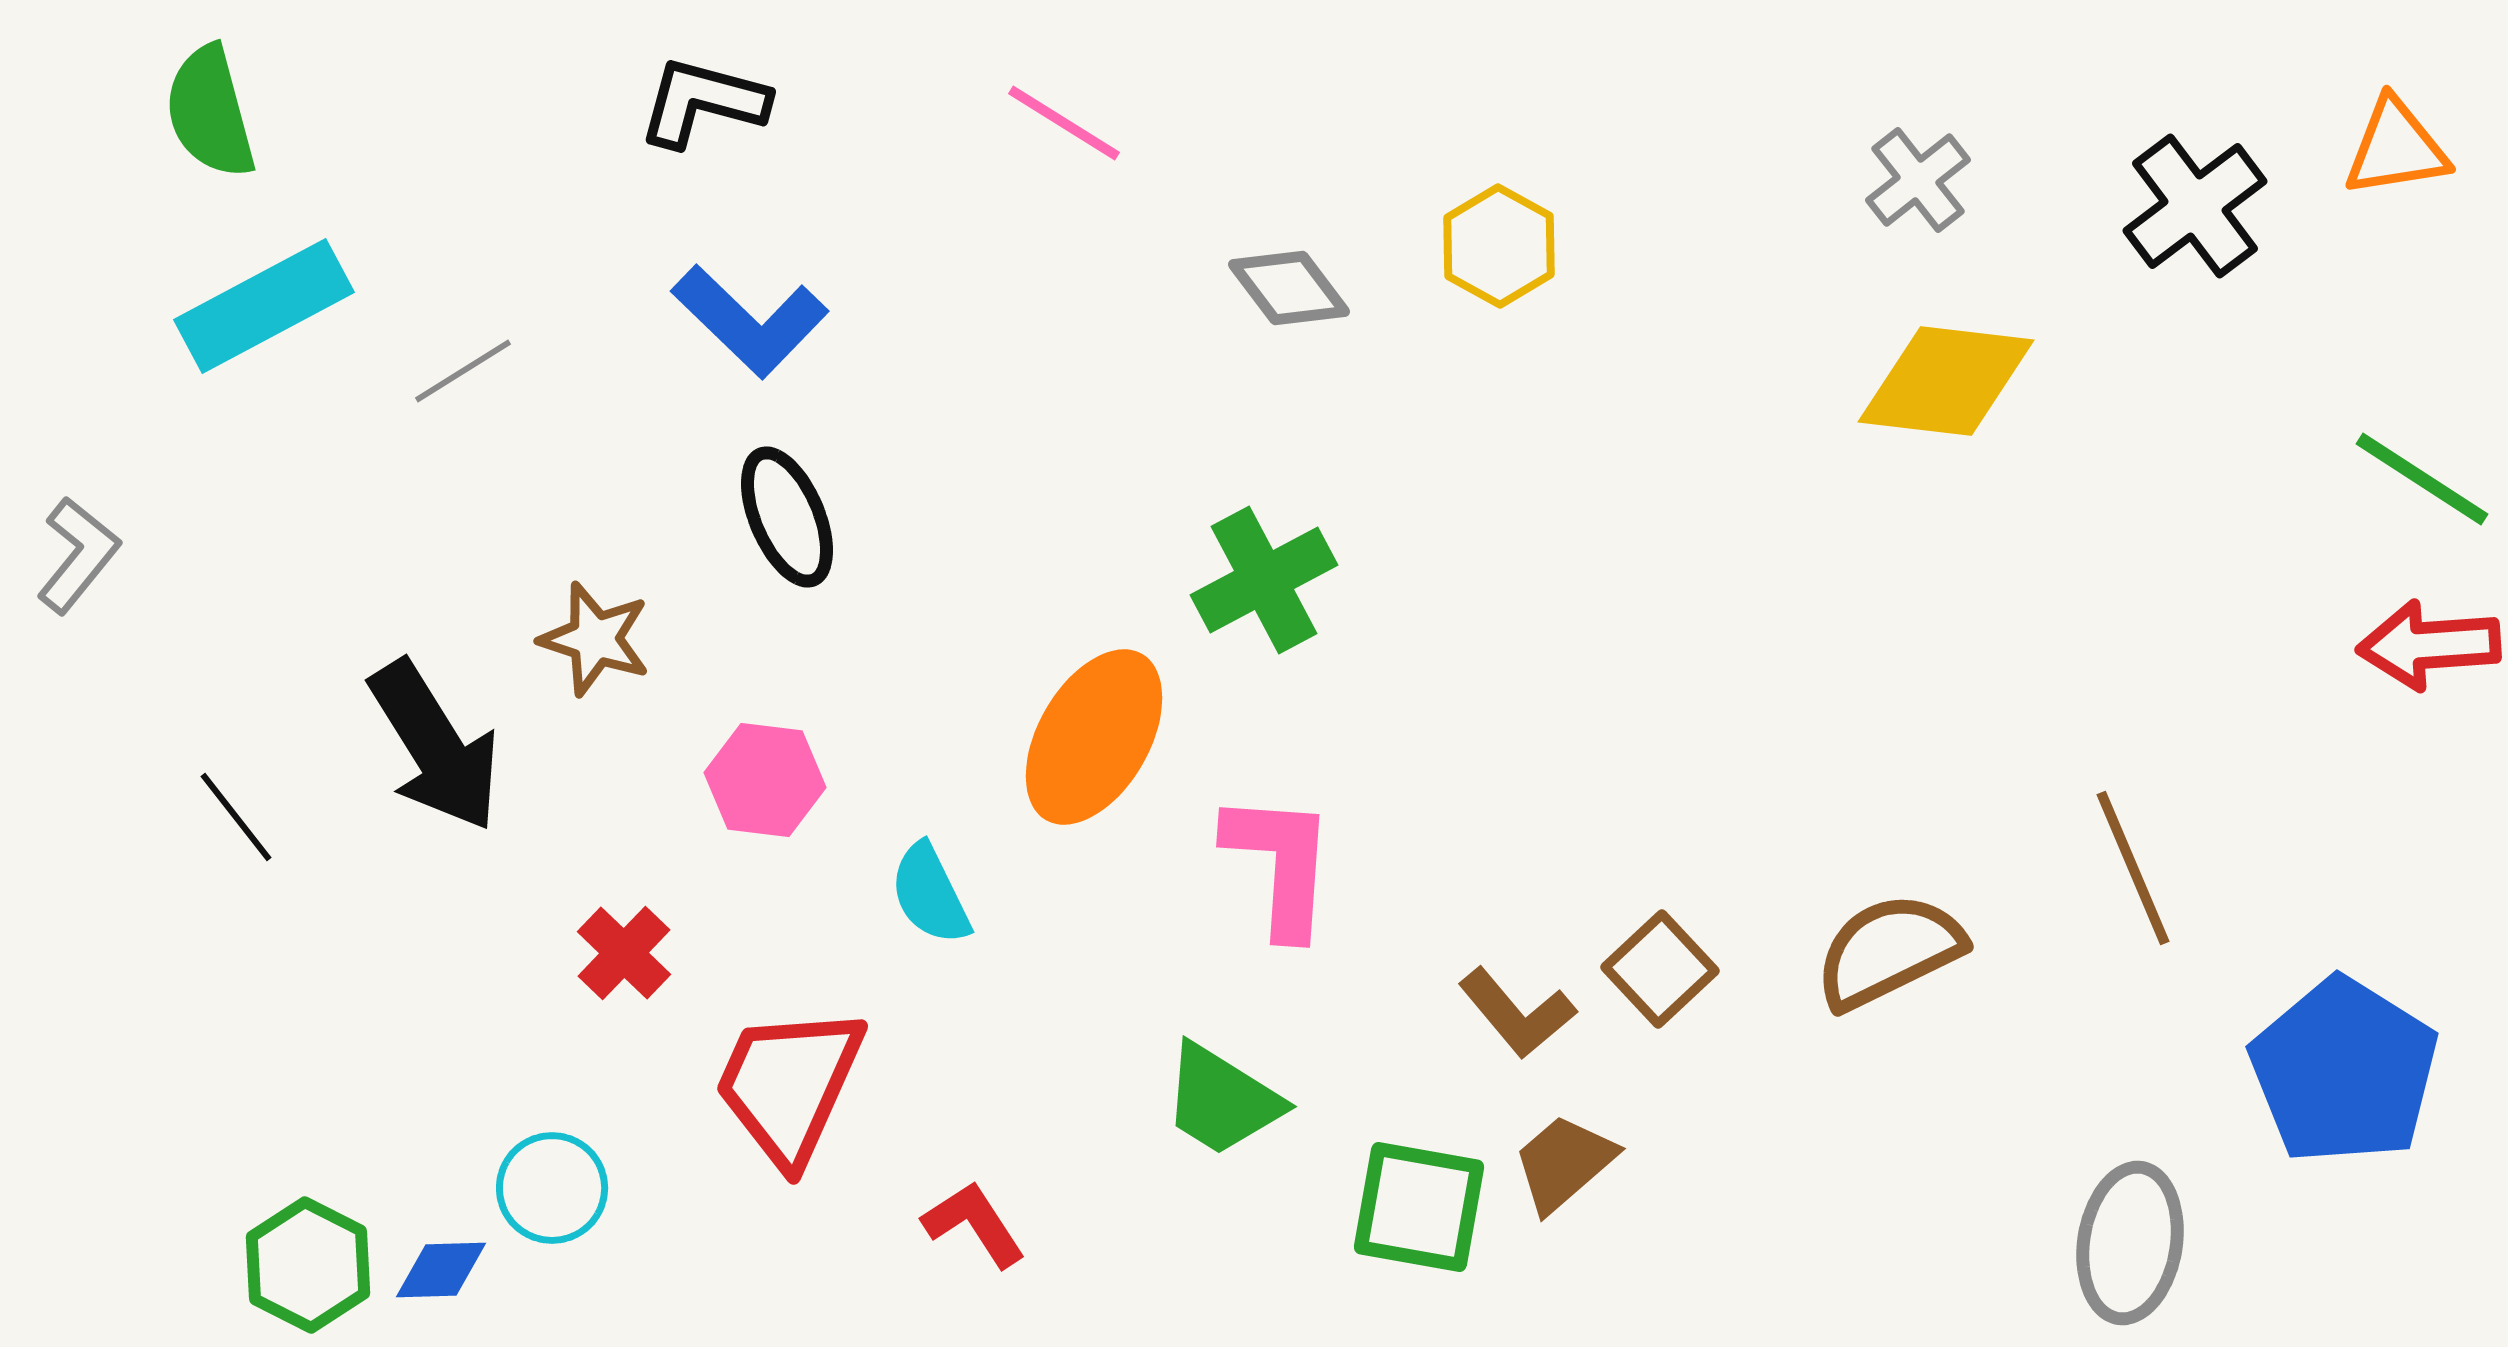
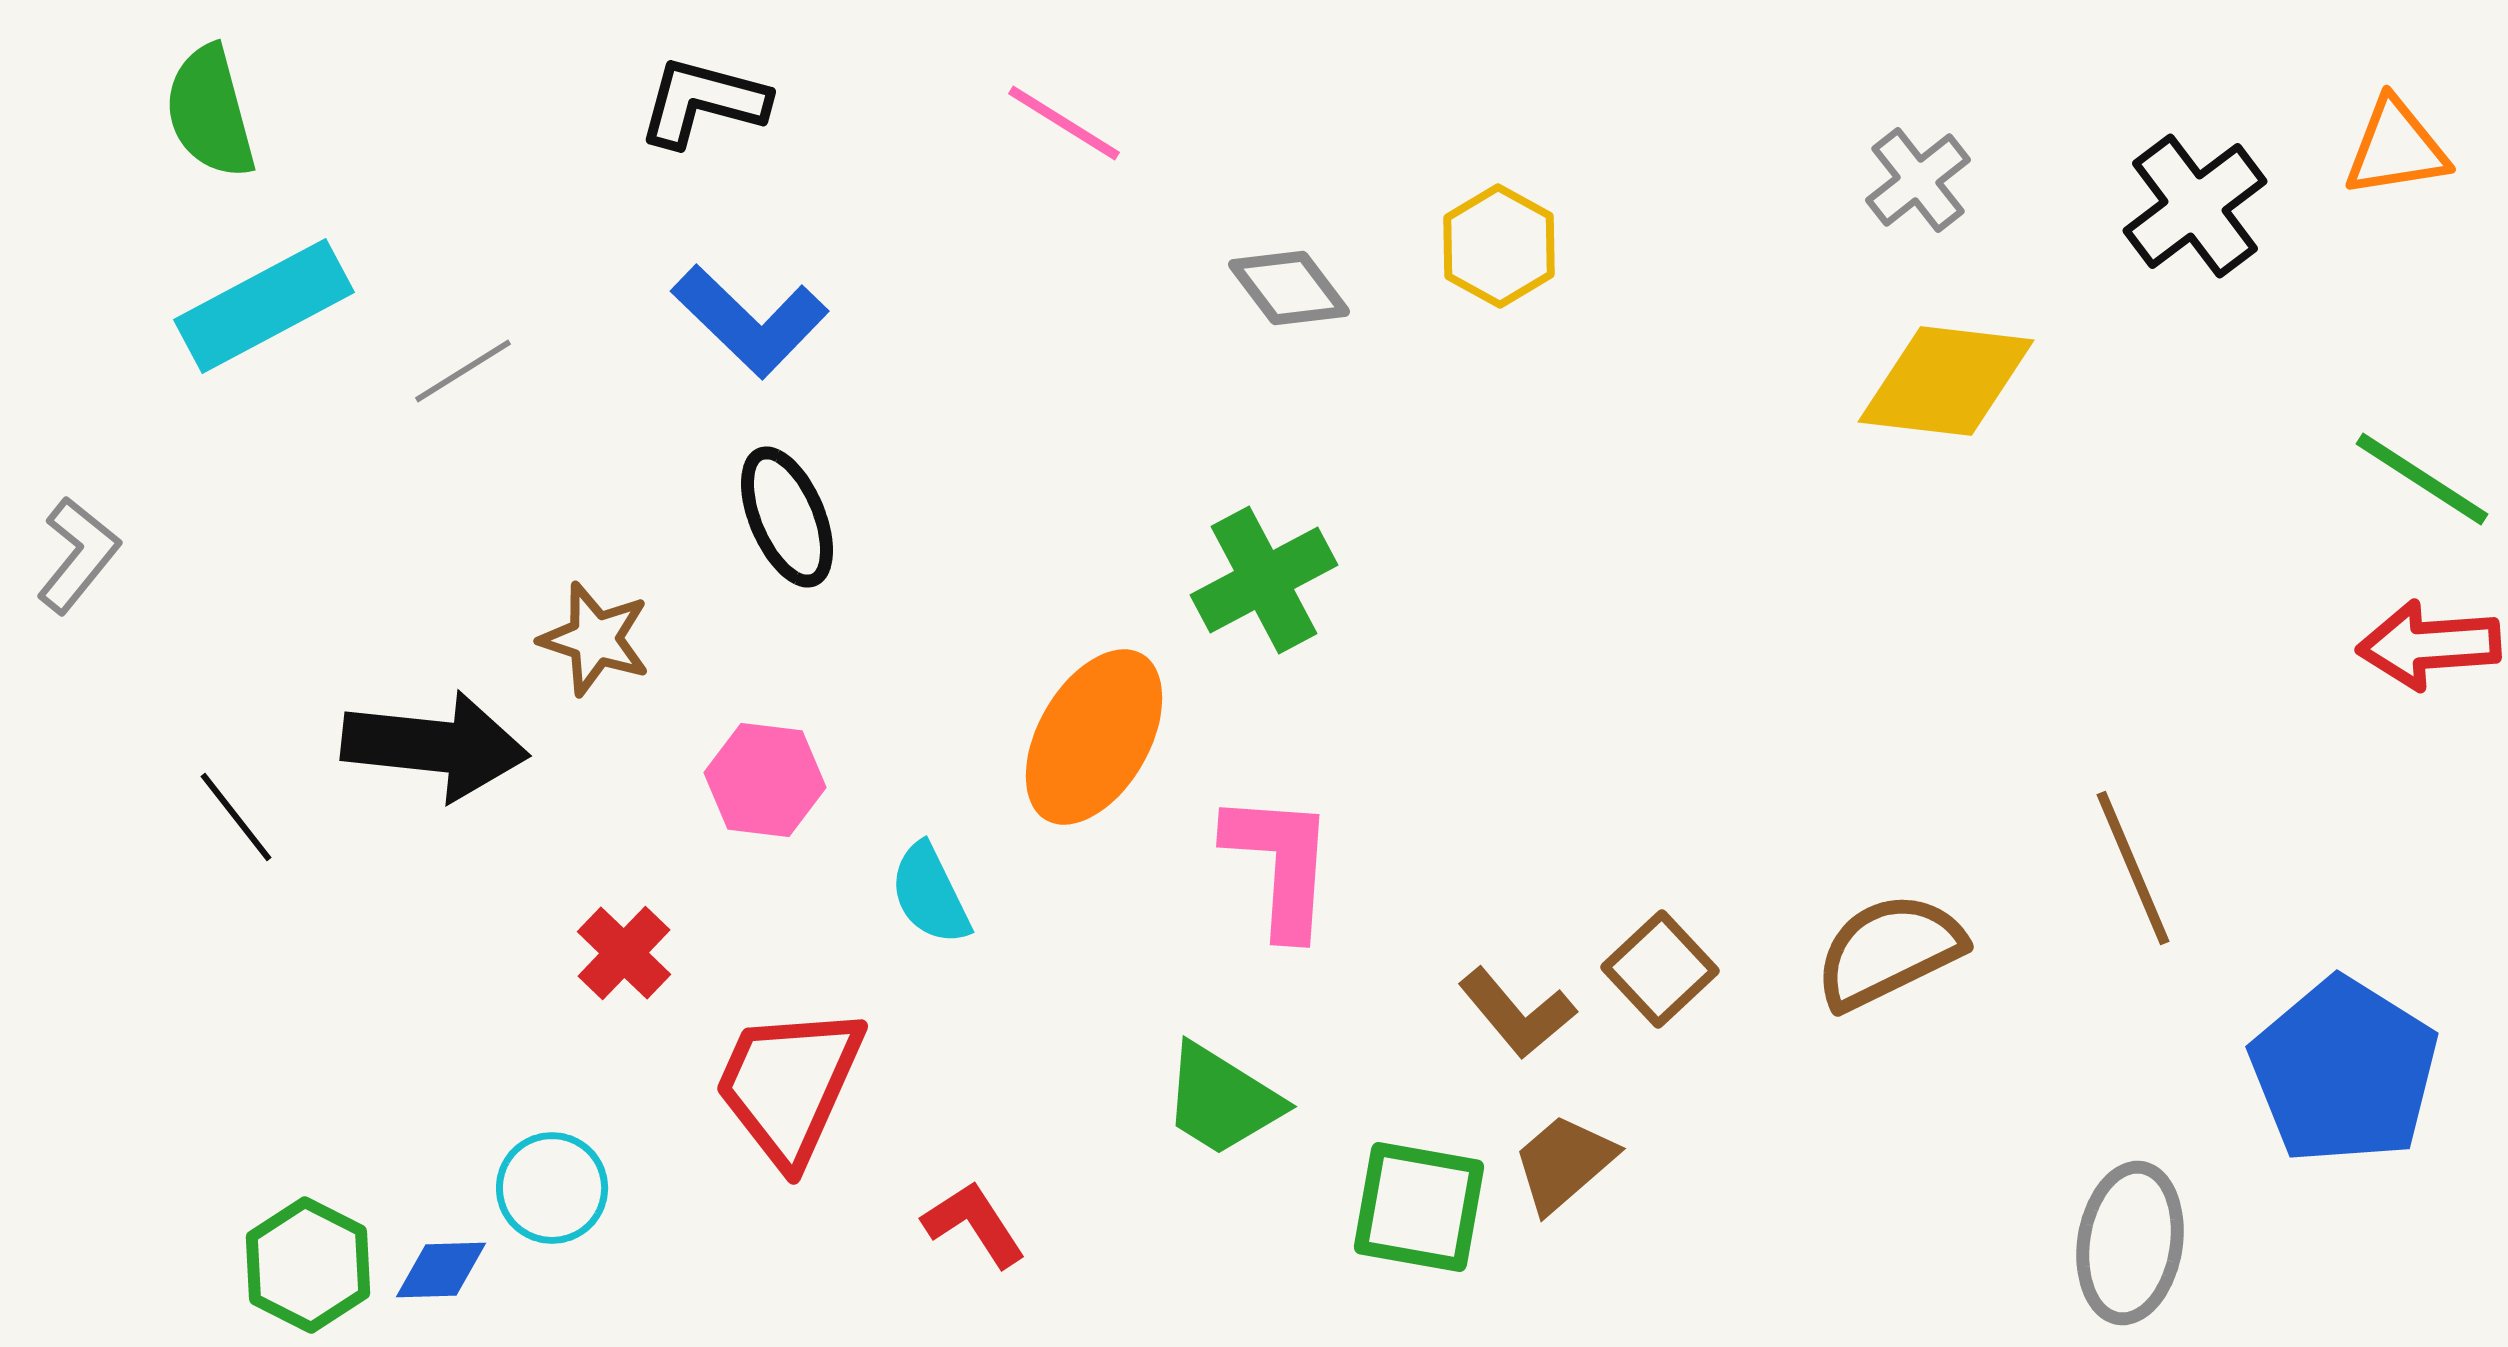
black arrow: rotated 52 degrees counterclockwise
